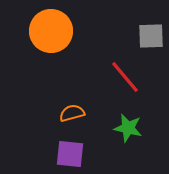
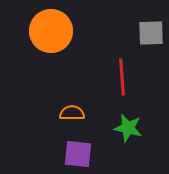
gray square: moved 3 px up
red line: moved 3 px left; rotated 36 degrees clockwise
orange semicircle: rotated 15 degrees clockwise
purple square: moved 8 px right
